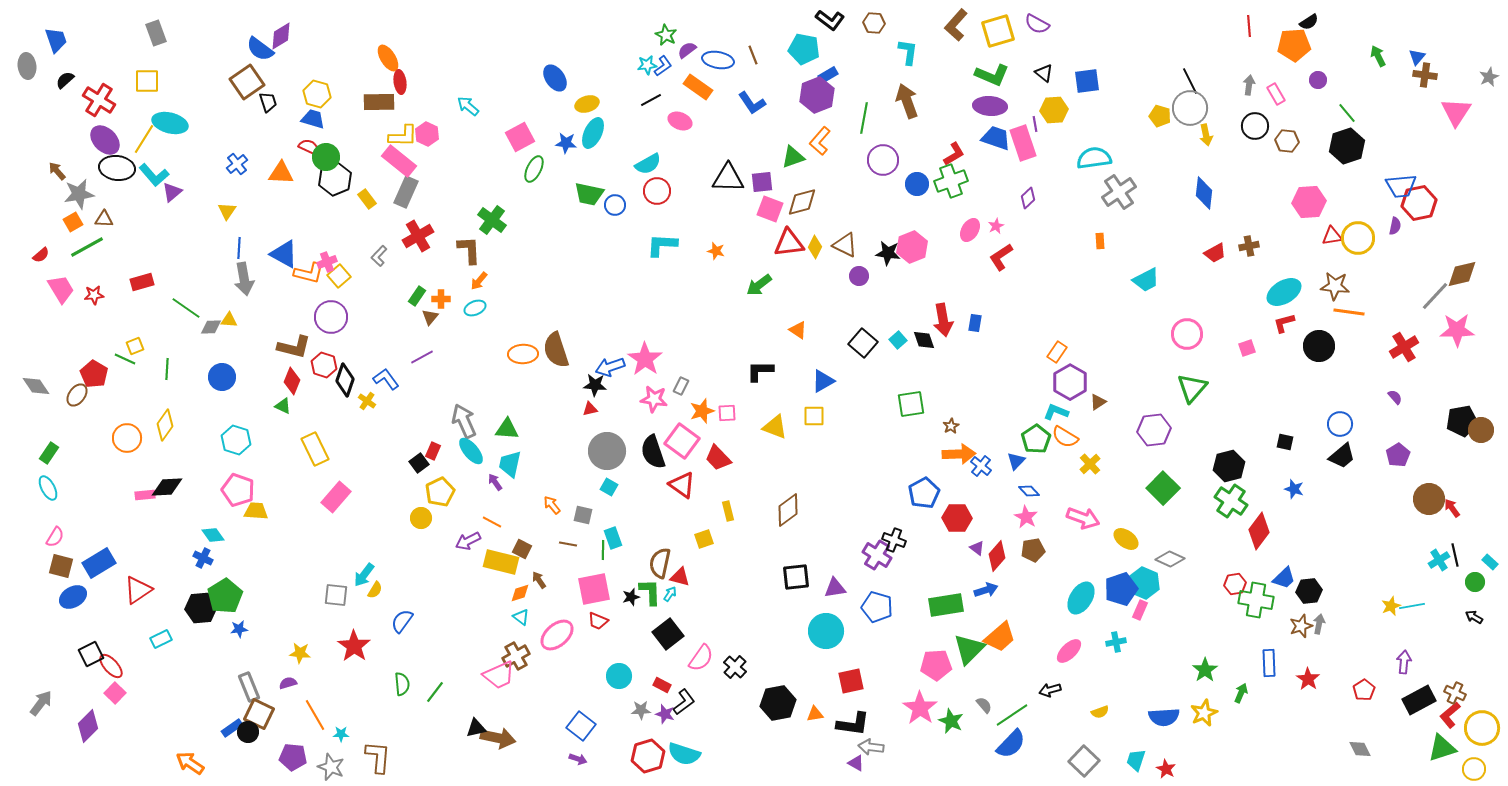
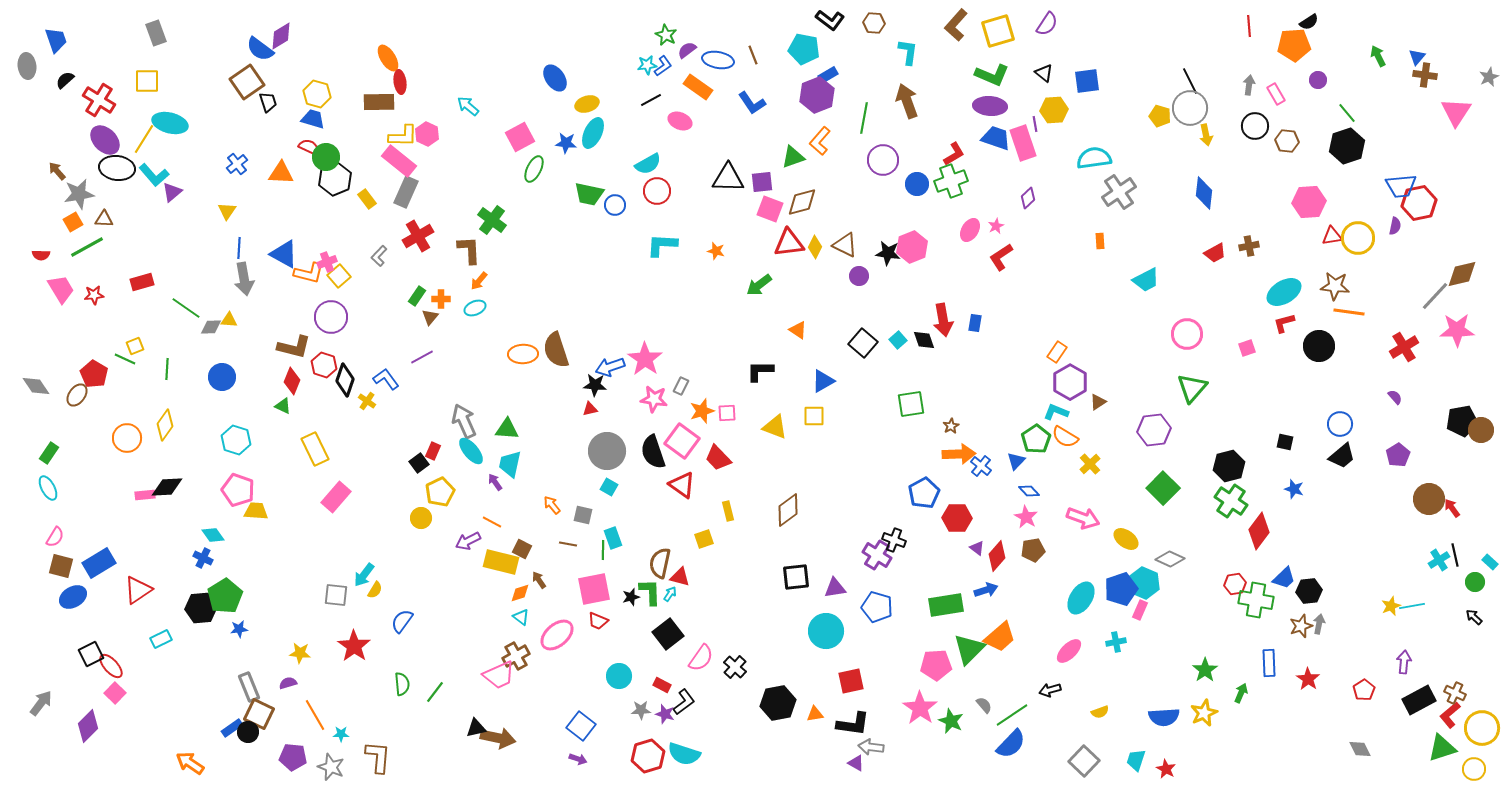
purple semicircle at (1037, 24): moved 10 px right; rotated 85 degrees counterclockwise
red semicircle at (41, 255): rotated 42 degrees clockwise
black arrow at (1474, 617): rotated 12 degrees clockwise
